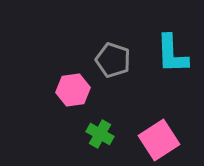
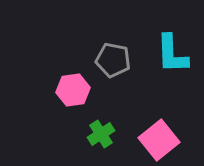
gray pentagon: rotated 8 degrees counterclockwise
green cross: moved 1 px right; rotated 28 degrees clockwise
pink square: rotated 6 degrees counterclockwise
